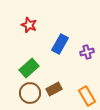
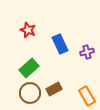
red star: moved 1 px left, 5 px down
blue rectangle: rotated 54 degrees counterclockwise
